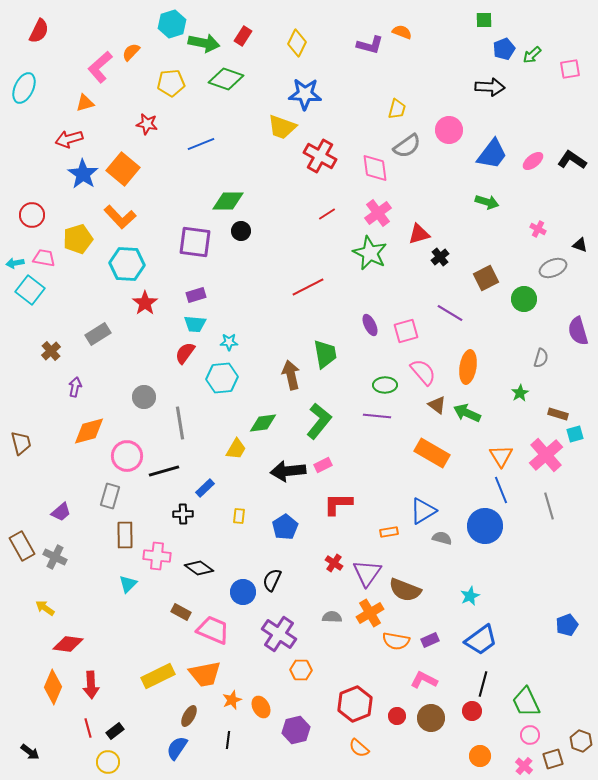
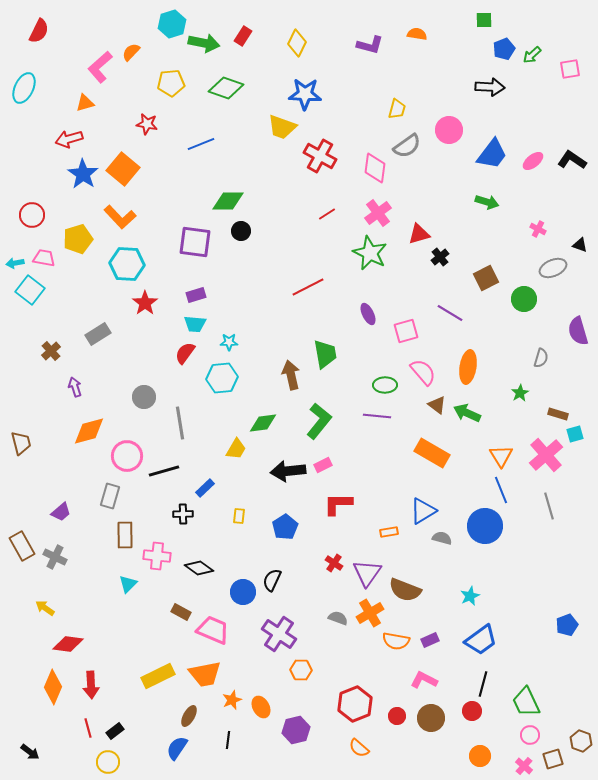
orange semicircle at (402, 32): moved 15 px right, 2 px down; rotated 12 degrees counterclockwise
green diamond at (226, 79): moved 9 px down
pink diamond at (375, 168): rotated 16 degrees clockwise
purple ellipse at (370, 325): moved 2 px left, 11 px up
purple arrow at (75, 387): rotated 30 degrees counterclockwise
gray semicircle at (332, 617): moved 6 px right, 1 px down; rotated 18 degrees clockwise
